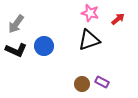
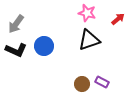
pink star: moved 3 px left
